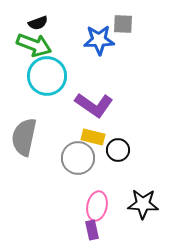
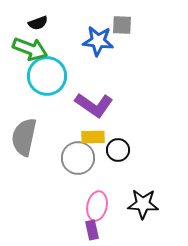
gray square: moved 1 px left, 1 px down
blue star: moved 1 px left, 1 px down; rotated 8 degrees clockwise
green arrow: moved 4 px left, 4 px down
yellow rectangle: rotated 15 degrees counterclockwise
